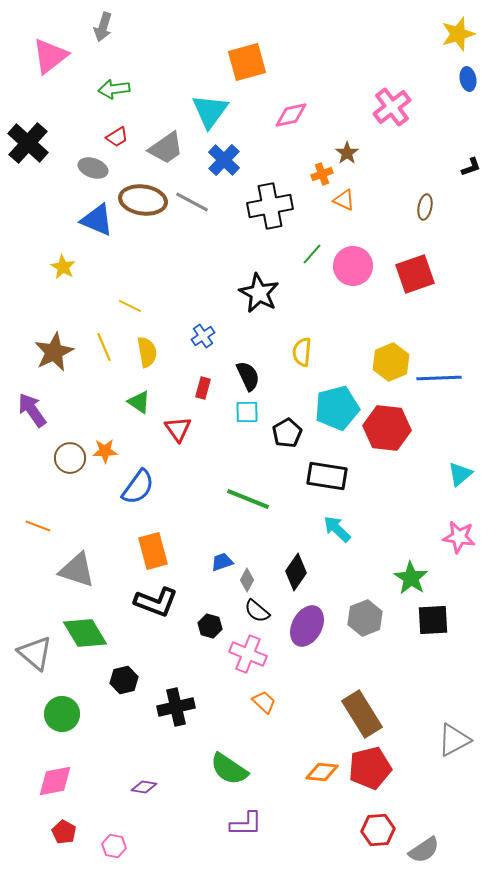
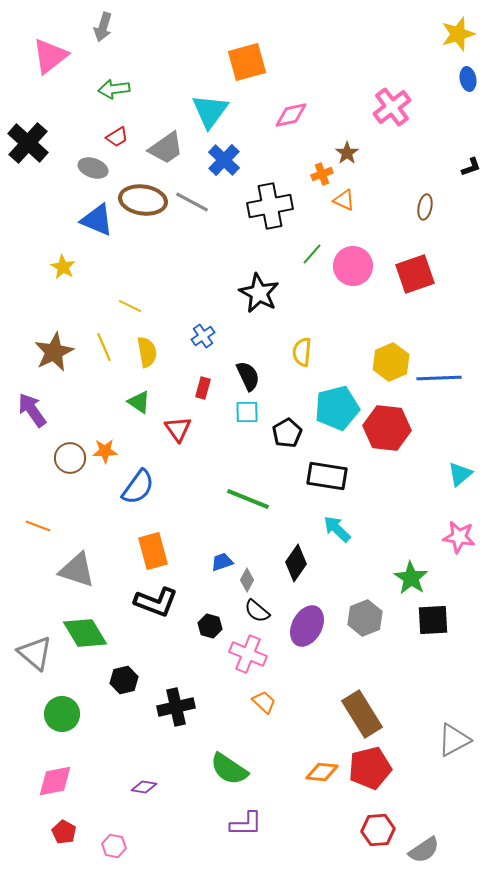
black diamond at (296, 572): moved 9 px up
